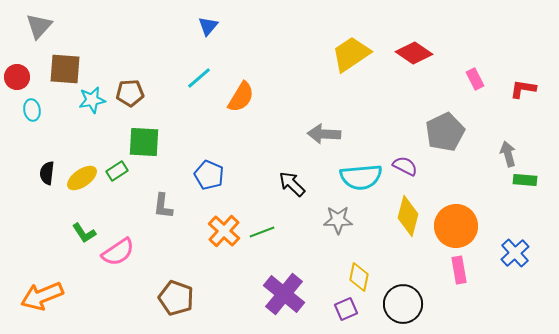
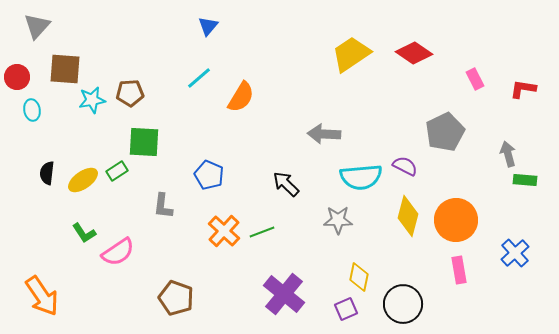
gray triangle at (39, 26): moved 2 px left
yellow ellipse at (82, 178): moved 1 px right, 2 px down
black arrow at (292, 184): moved 6 px left
orange circle at (456, 226): moved 6 px up
orange arrow at (42, 296): rotated 102 degrees counterclockwise
